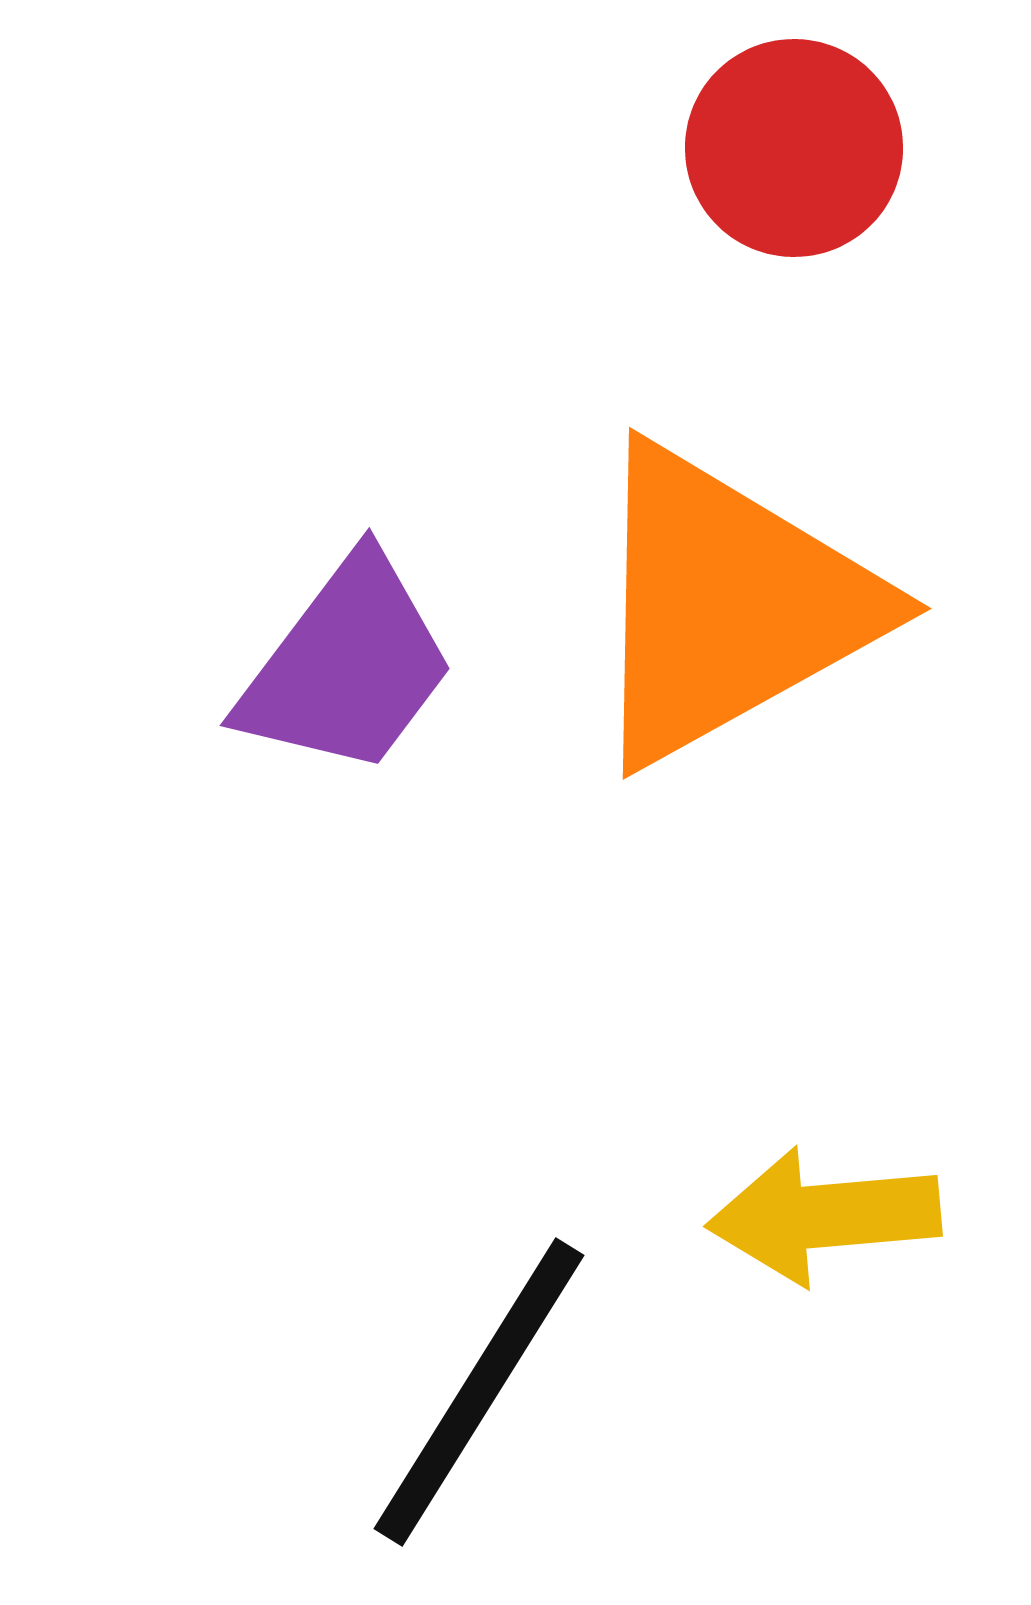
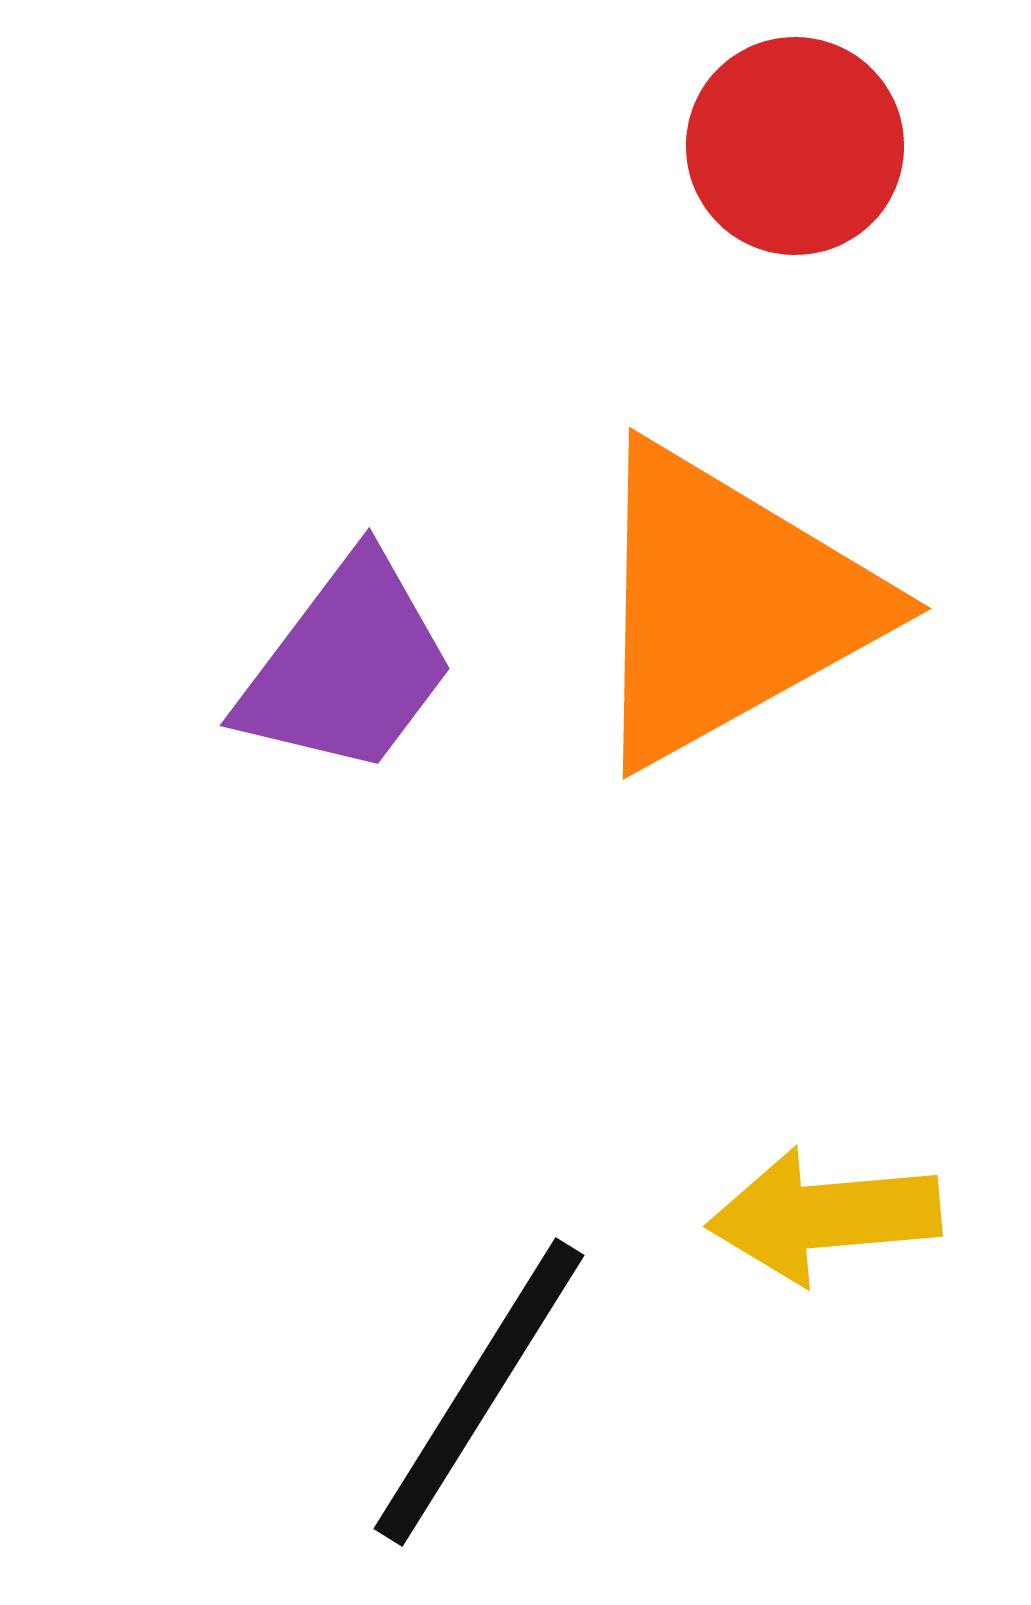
red circle: moved 1 px right, 2 px up
